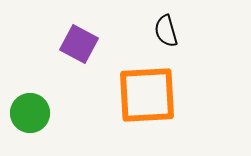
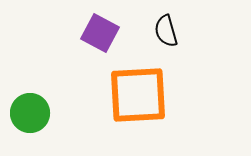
purple square: moved 21 px right, 11 px up
orange square: moved 9 px left
